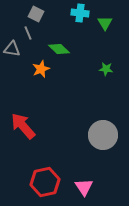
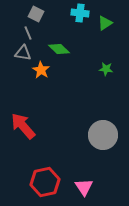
green triangle: rotated 28 degrees clockwise
gray triangle: moved 11 px right, 4 px down
orange star: moved 1 px down; rotated 18 degrees counterclockwise
